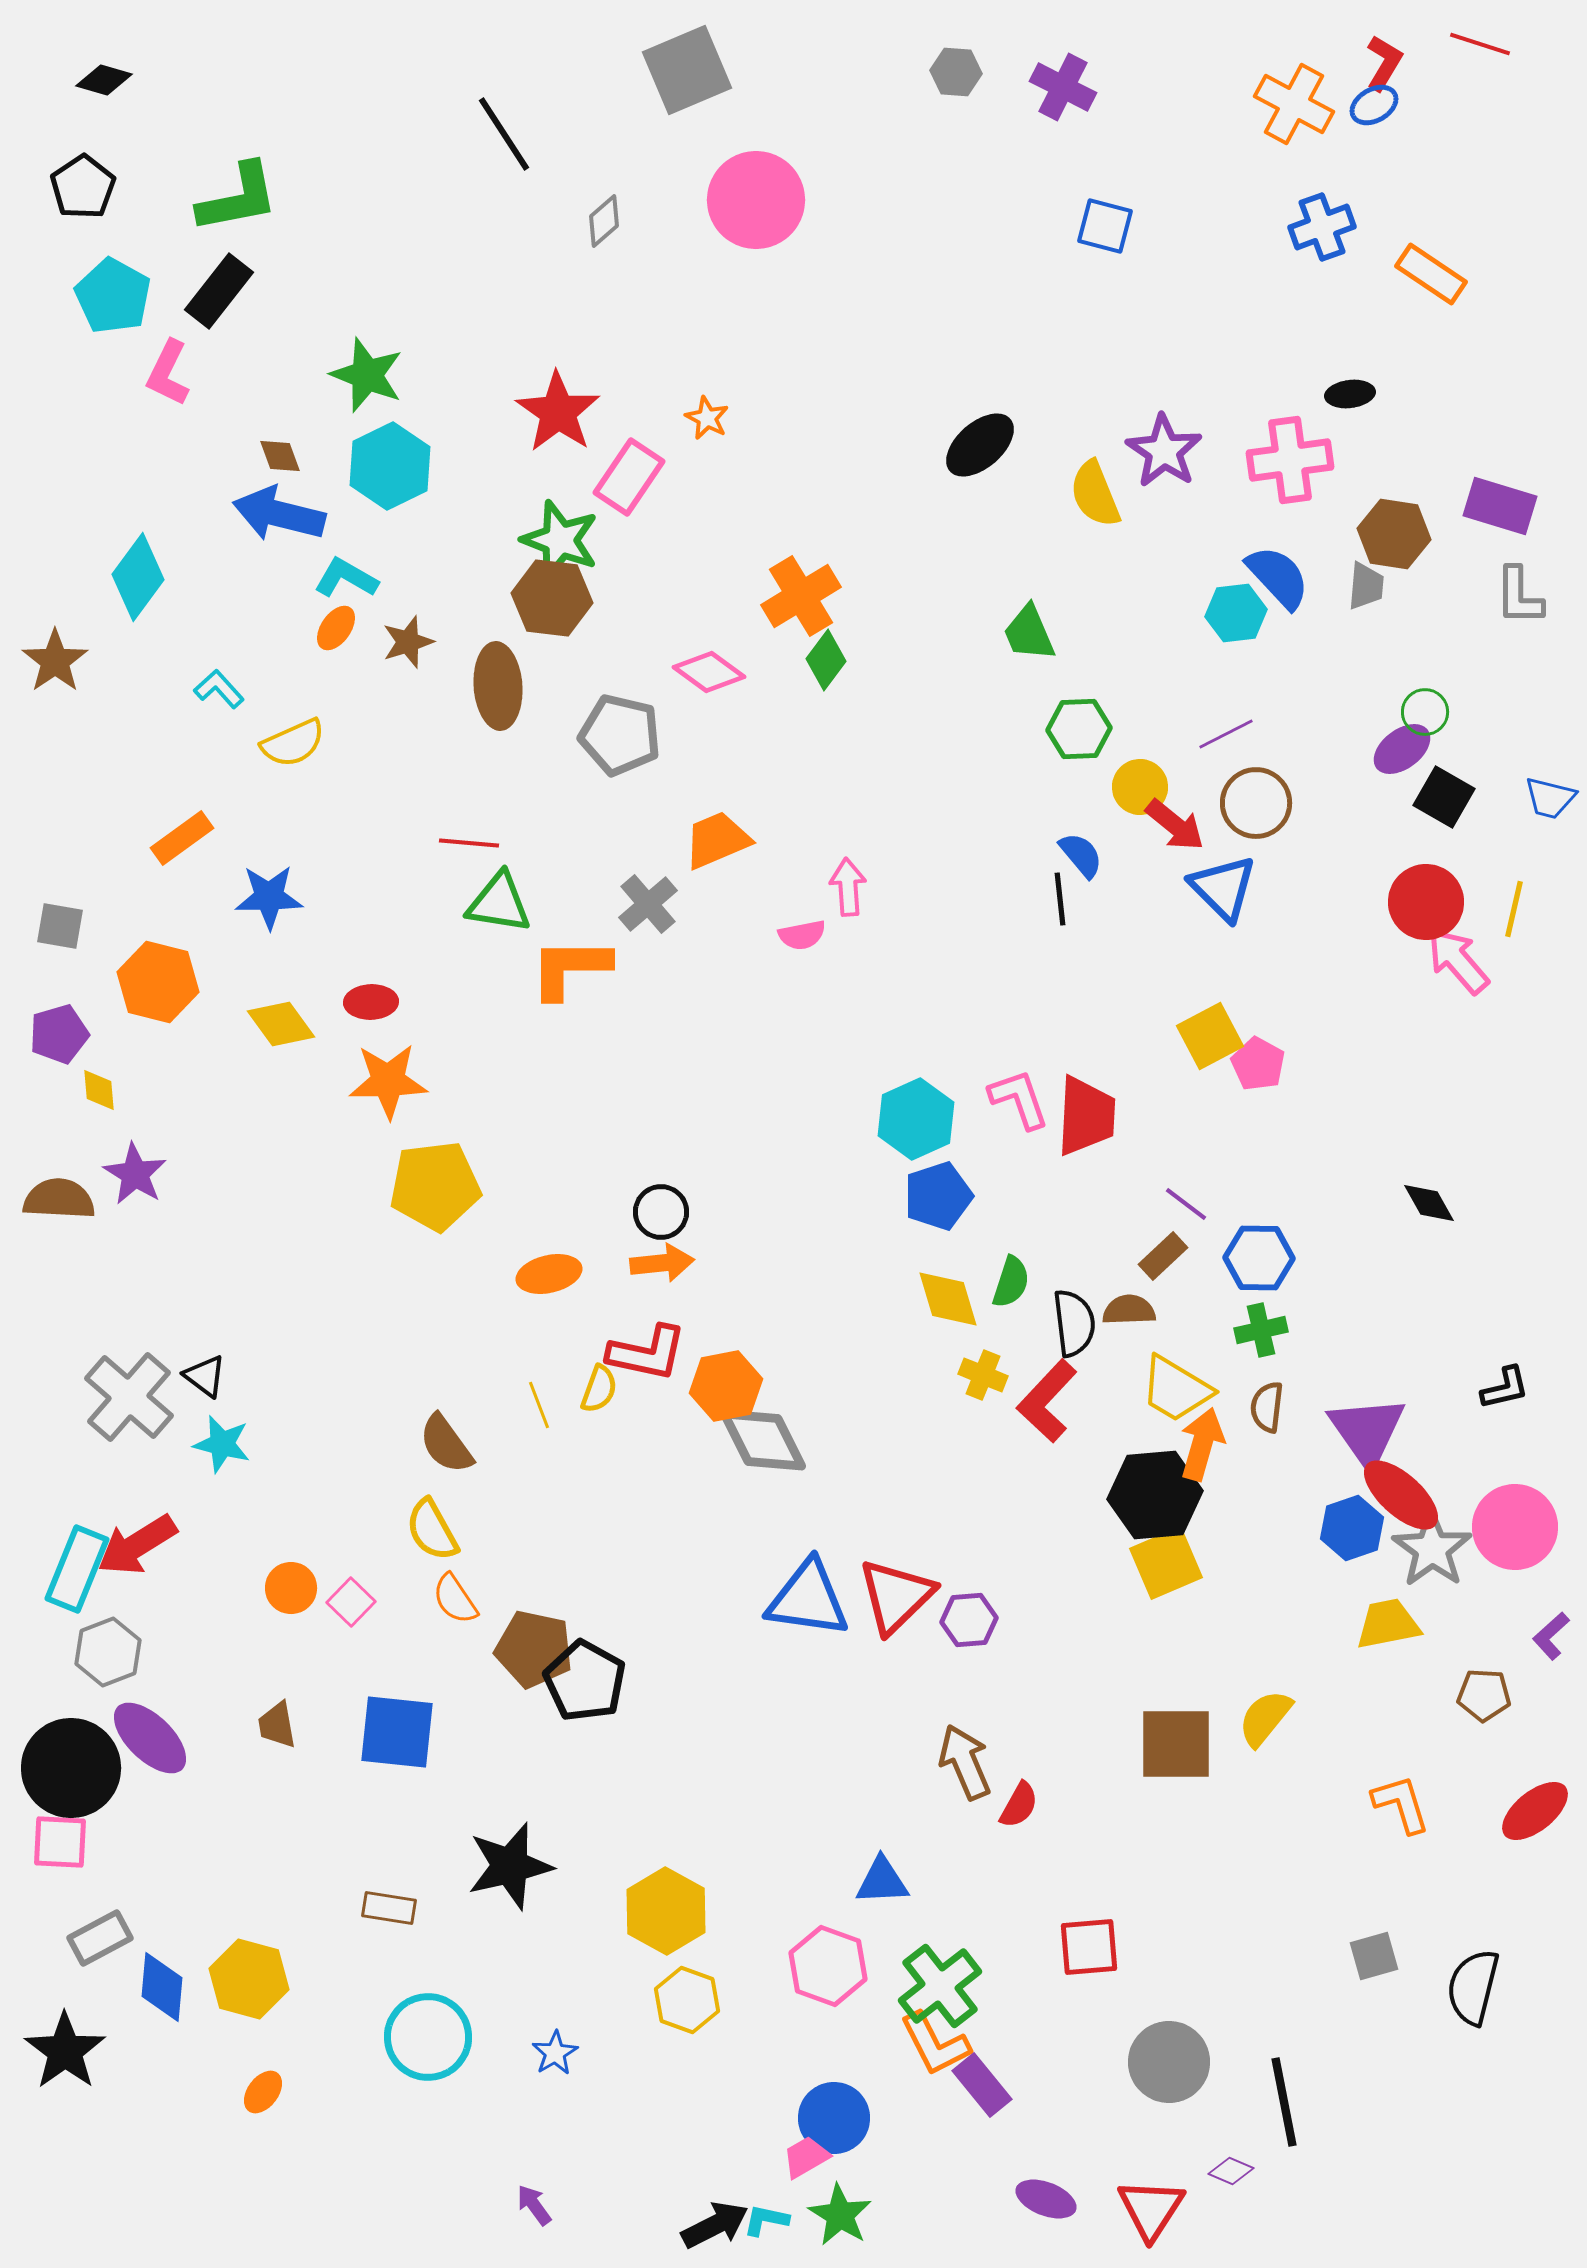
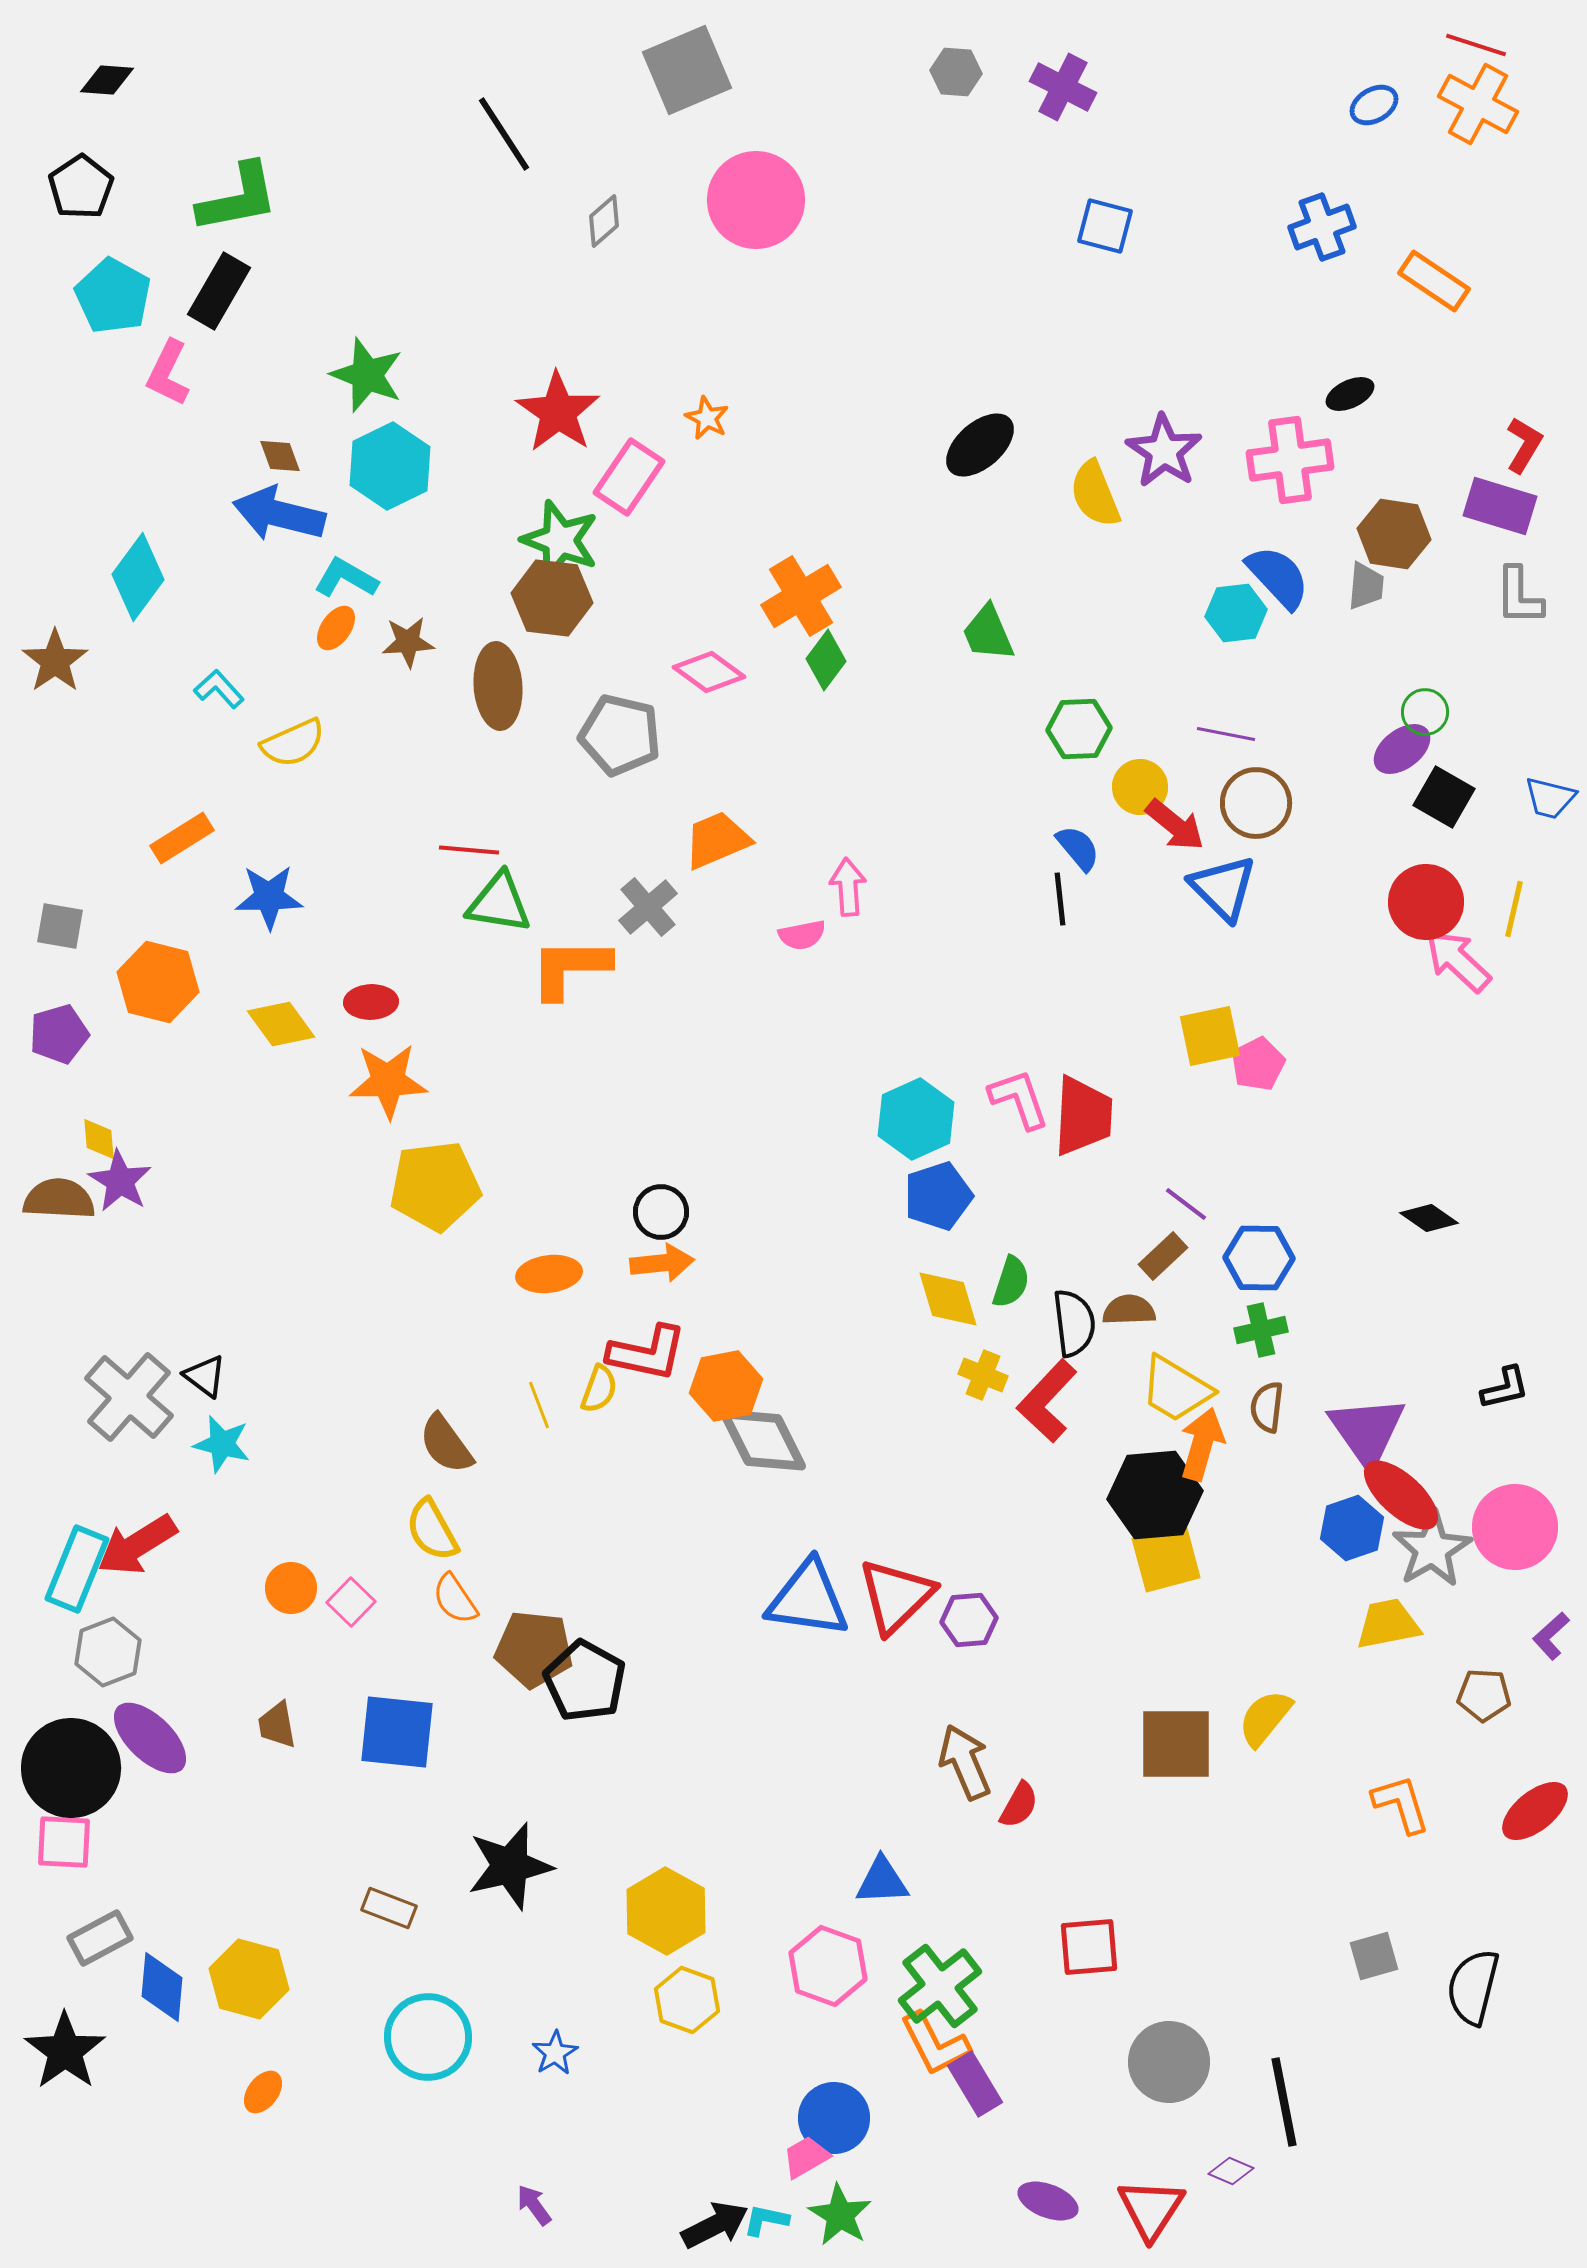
red line at (1480, 44): moved 4 px left, 1 px down
red L-shape at (1384, 63): moved 140 px right, 382 px down
black diamond at (104, 80): moved 3 px right; rotated 12 degrees counterclockwise
orange cross at (1294, 104): moved 184 px right
black pentagon at (83, 187): moved 2 px left
orange rectangle at (1431, 274): moved 3 px right, 7 px down
black rectangle at (219, 291): rotated 8 degrees counterclockwise
black ellipse at (1350, 394): rotated 18 degrees counterclockwise
green trapezoid at (1029, 633): moved 41 px left
brown star at (408, 642): rotated 14 degrees clockwise
purple line at (1226, 734): rotated 38 degrees clockwise
orange rectangle at (182, 838): rotated 4 degrees clockwise
red line at (469, 843): moved 7 px down
blue semicircle at (1081, 855): moved 3 px left, 7 px up
gray cross at (648, 904): moved 3 px down
pink arrow at (1458, 961): rotated 6 degrees counterclockwise
yellow square at (1210, 1036): rotated 16 degrees clockwise
pink pentagon at (1258, 1064): rotated 16 degrees clockwise
yellow diamond at (99, 1090): moved 49 px down
red trapezoid at (1086, 1116): moved 3 px left
purple star at (135, 1174): moved 15 px left, 7 px down
black diamond at (1429, 1203): moved 15 px down; rotated 26 degrees counterclockwise
orange ellipse at (549, 1274): rotated 6 degrees clockwise
gray star at (1432, 1549): rotated 6 degrees clockwise
yellow square at (1166, 1563): moved 5 px up; rotated 8 degrees clockwise
brown pentagon at (534, 1649): rotated 6 degrees counterclockwise
pink square at (60, 1842): moved 4 px right
brown rectangle at (389, 1908): rotated 12 degrees clockwise
purple rectangle at (982, 2085): moved 7 px left, 1 px up; rotated 8 degrees clockwise
purple ellipse at (1046, 2199): moved 2 px right, 2 px down
